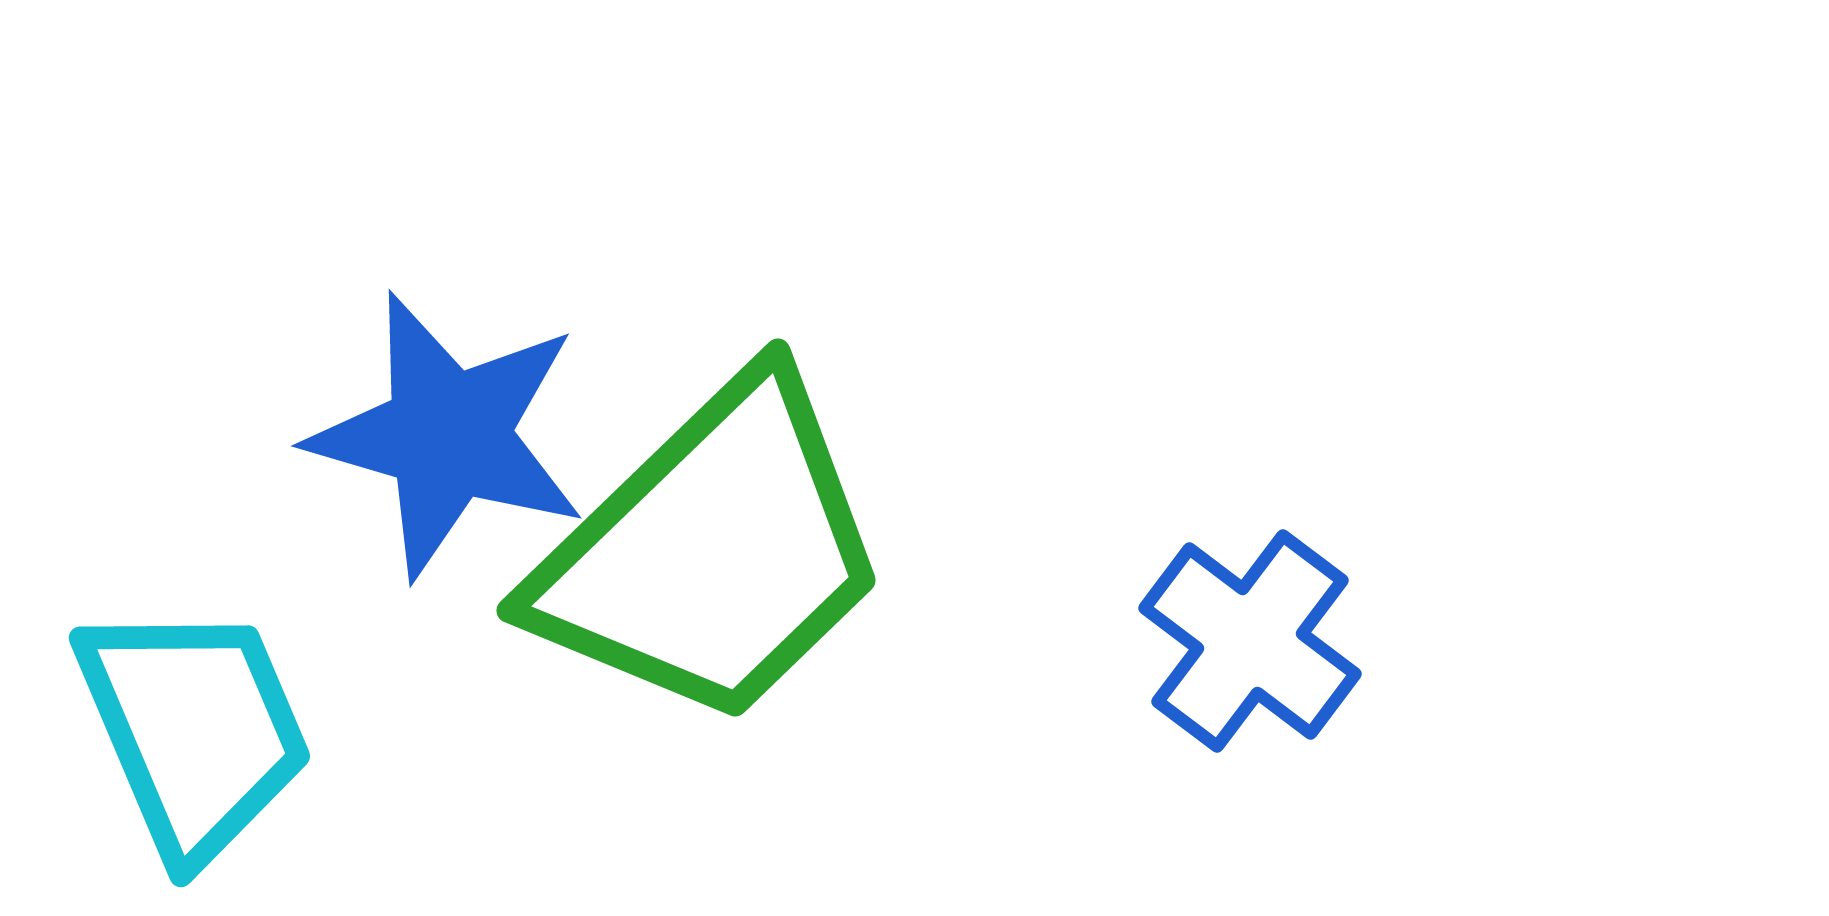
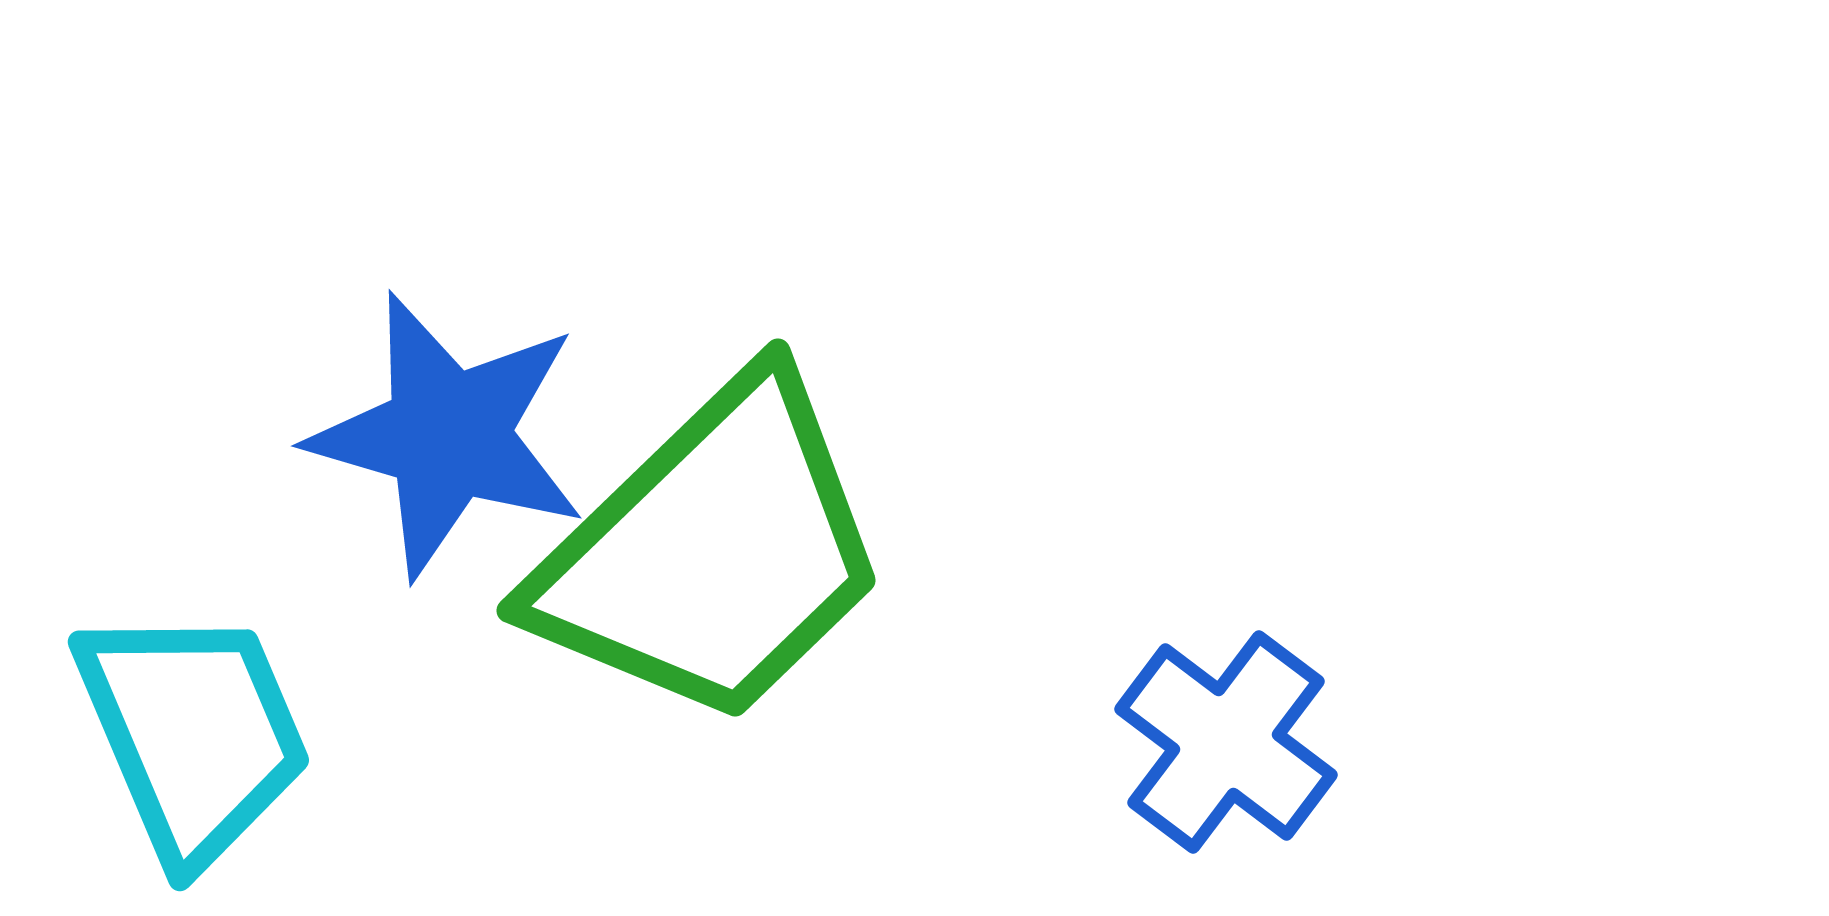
blue cross: moved 24 px left, 101 px down
cyan trapezoid: moved 1 px left, 4 px down
